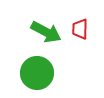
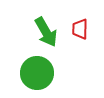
green arrow: rotated 32 degrees clockwise
